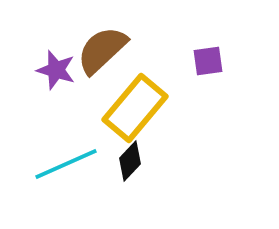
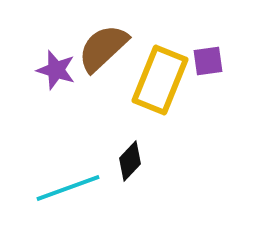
brown semicircle: moved 1 px right, 2 px up
yellow rectangle: moved 25 px right, 28 px up; rotated 18 degrees counterclockwise
cyan line: moved 2 px right, 24 px down; rotated 4 degrees clockwise
